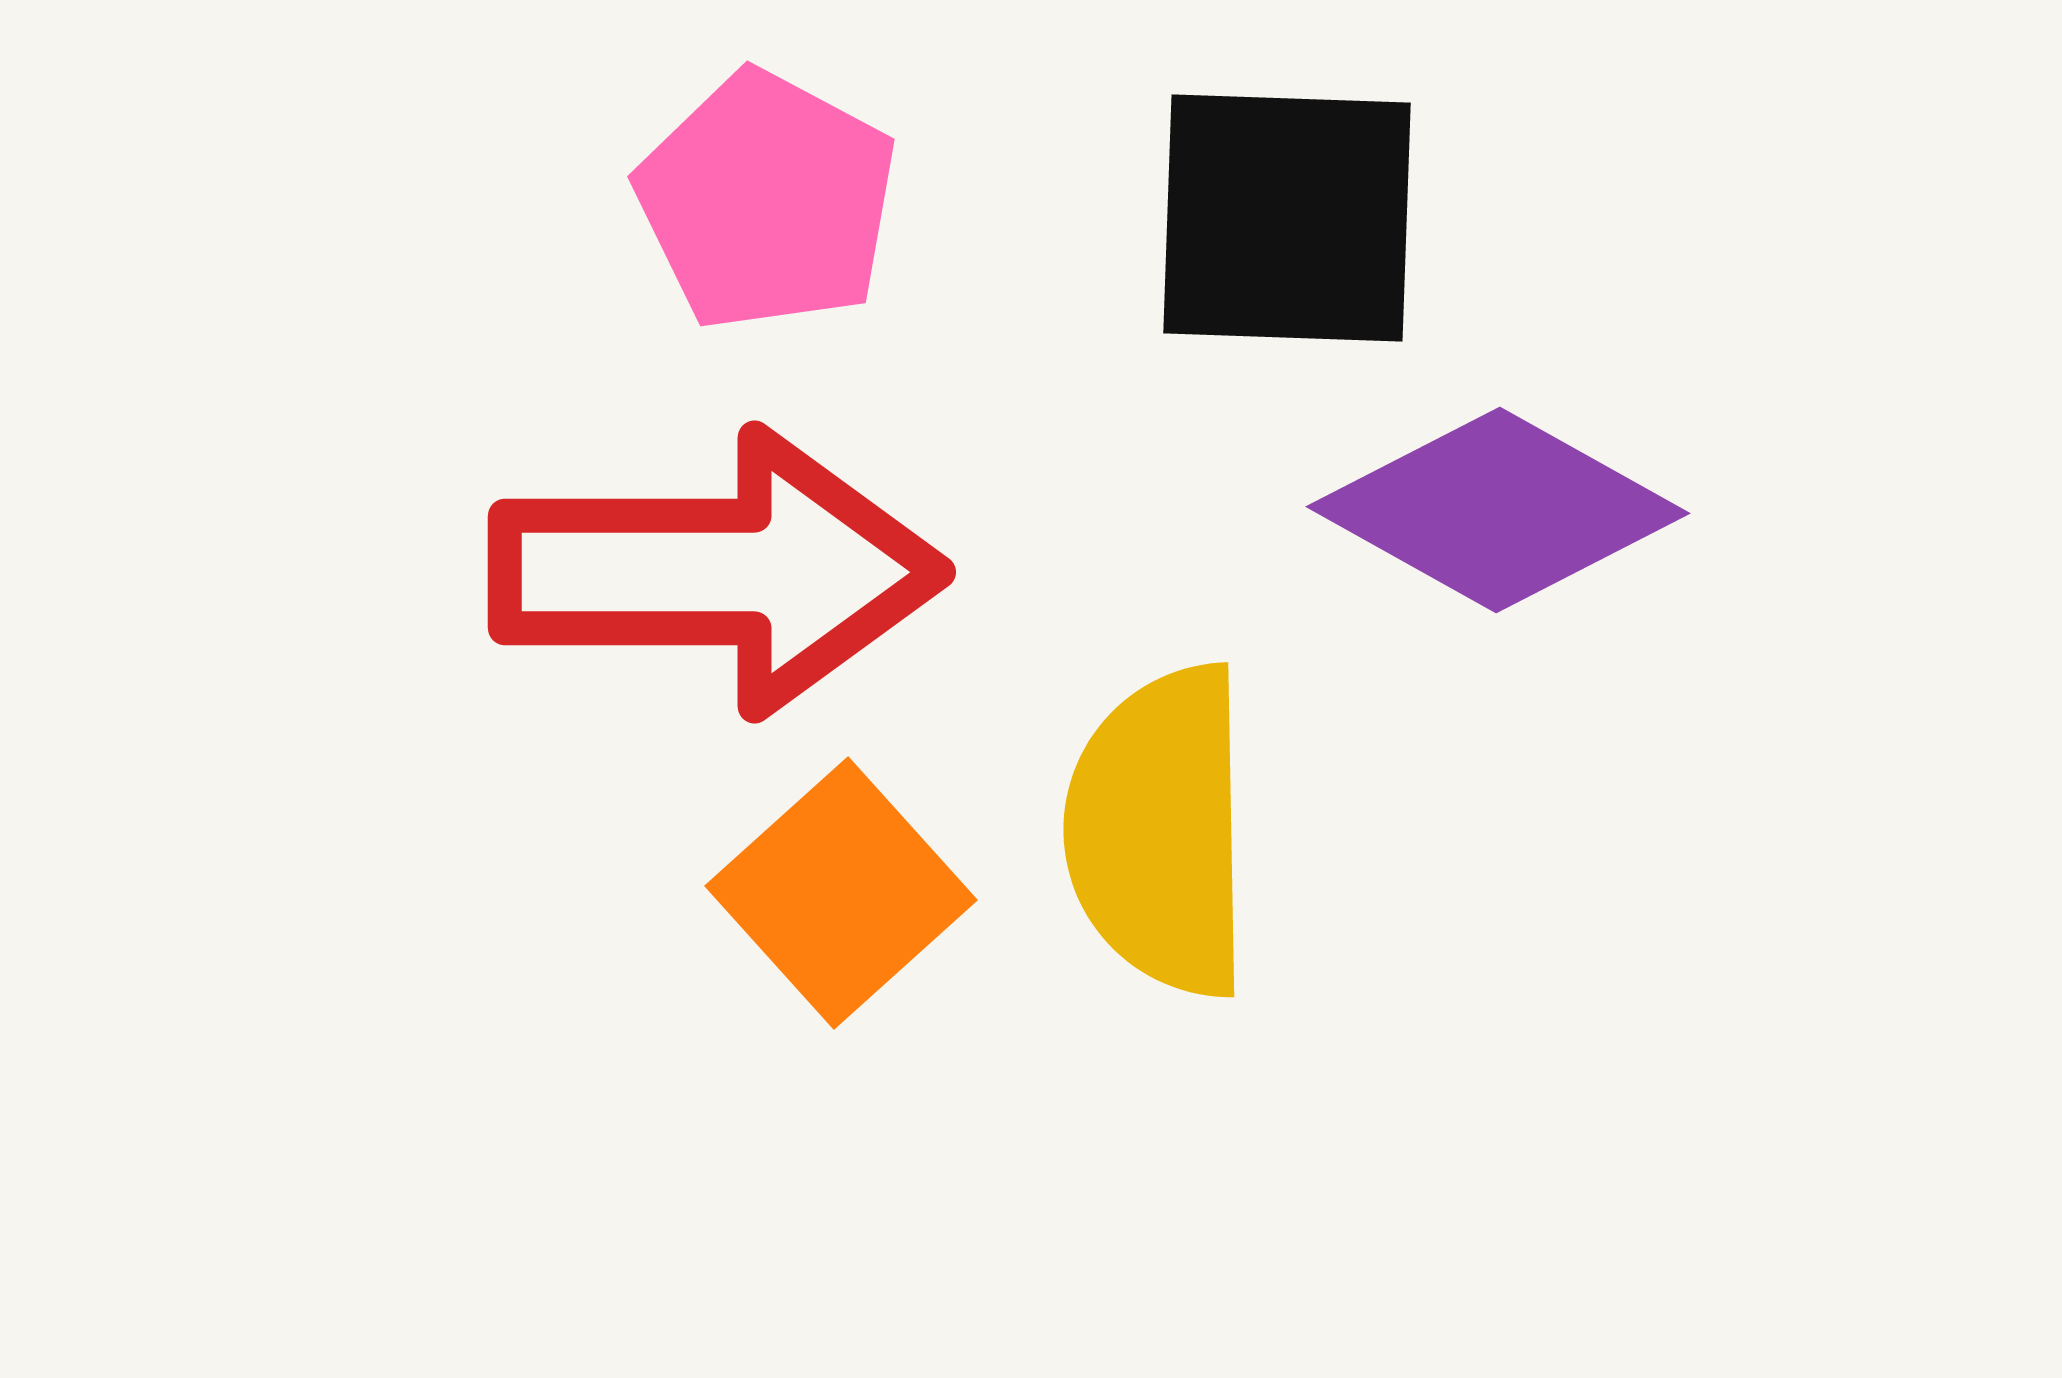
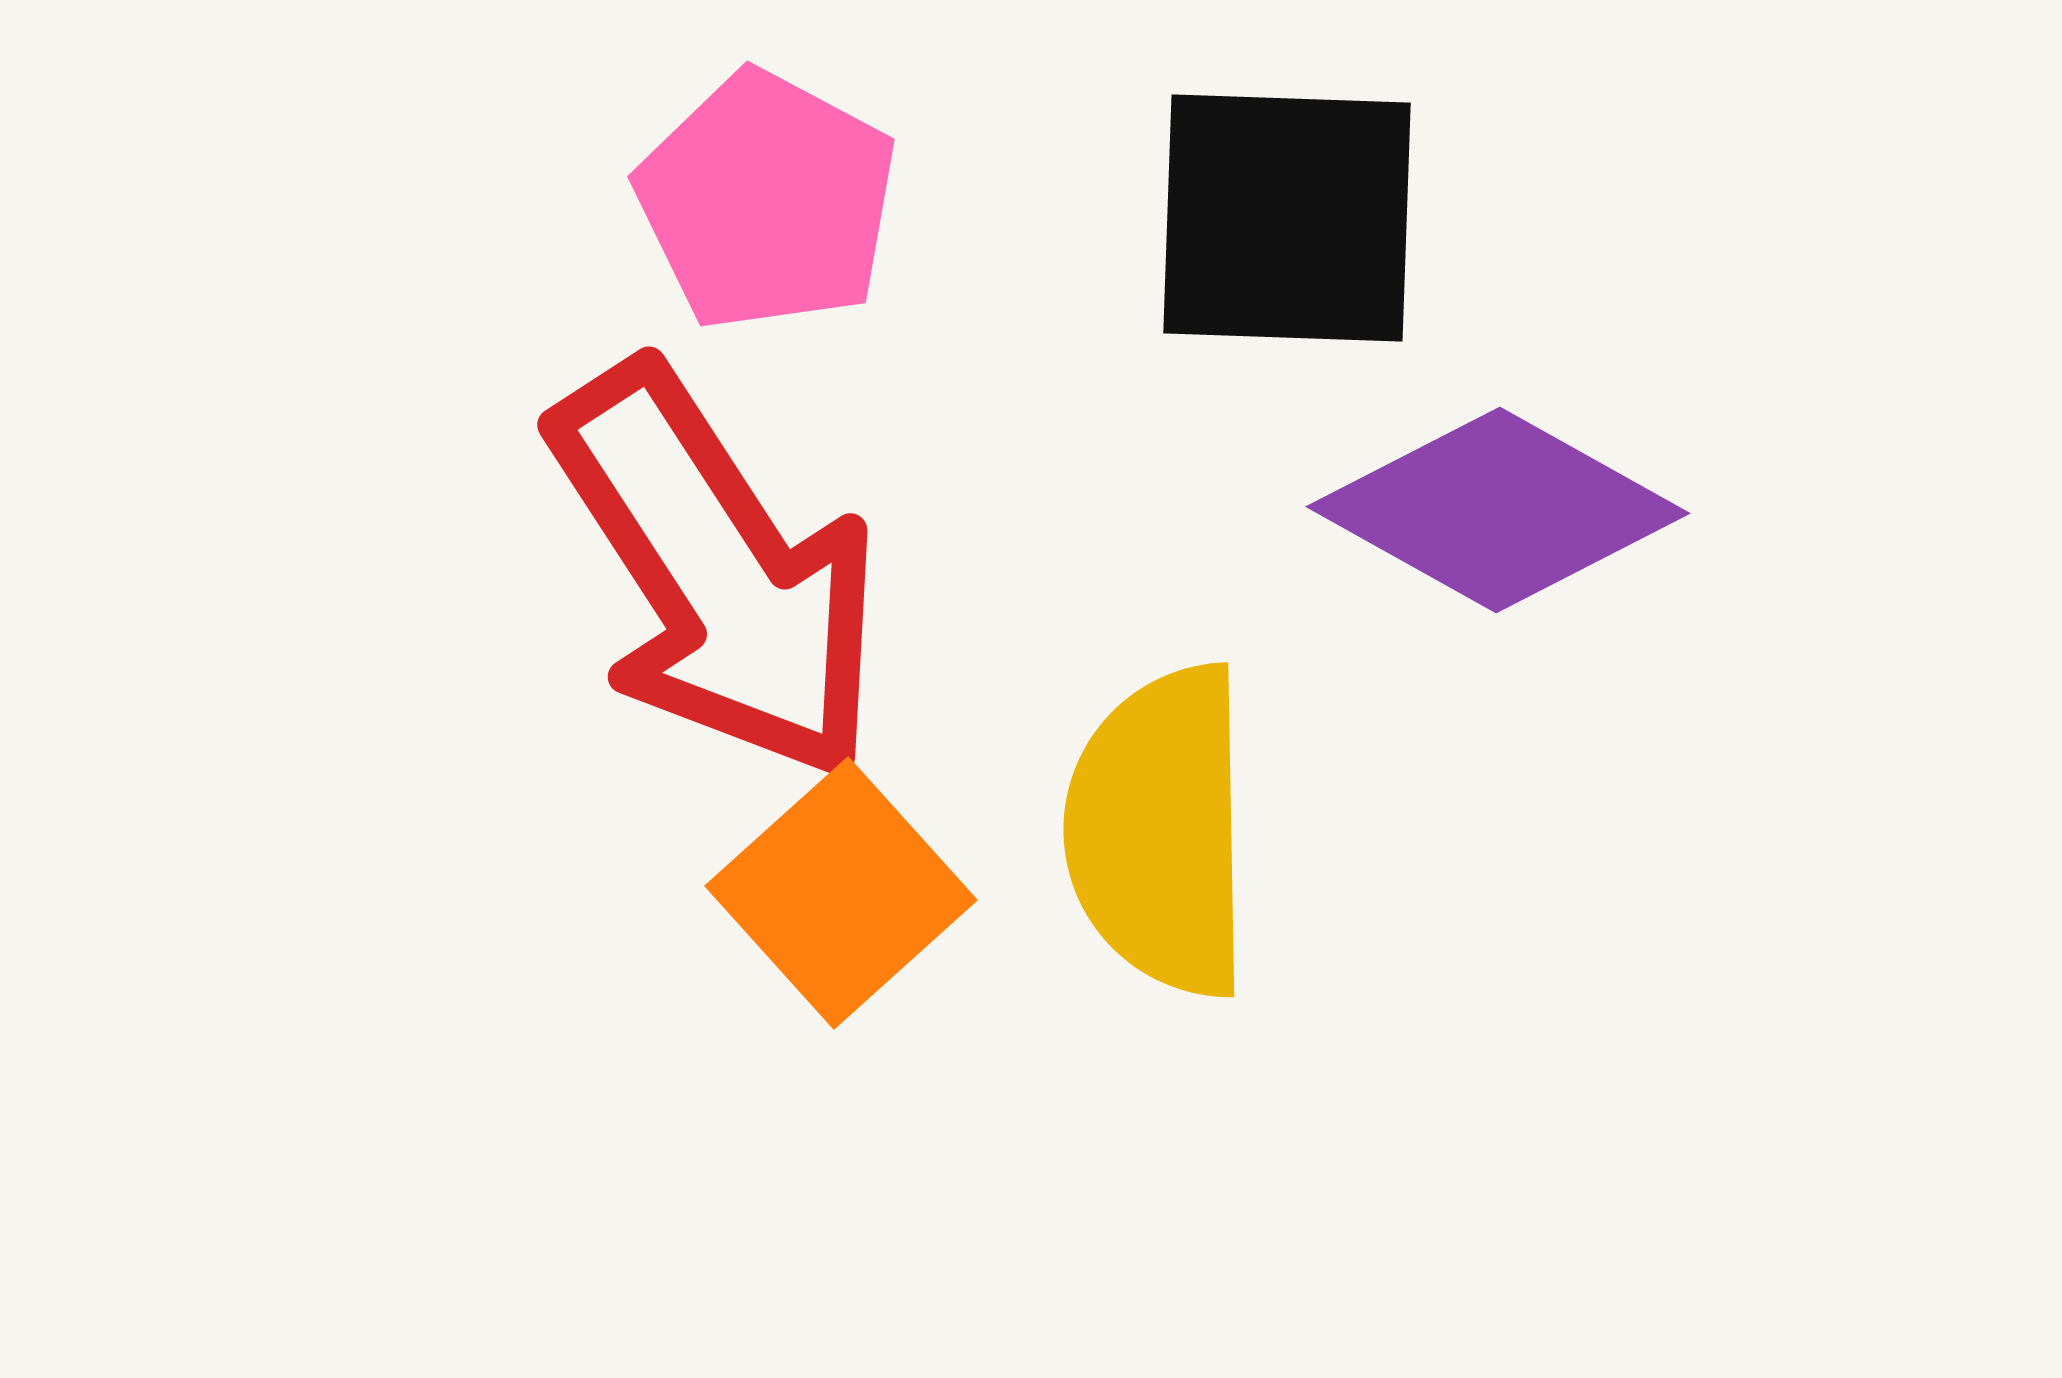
red arrow: rotated 57 degrees clockwise
